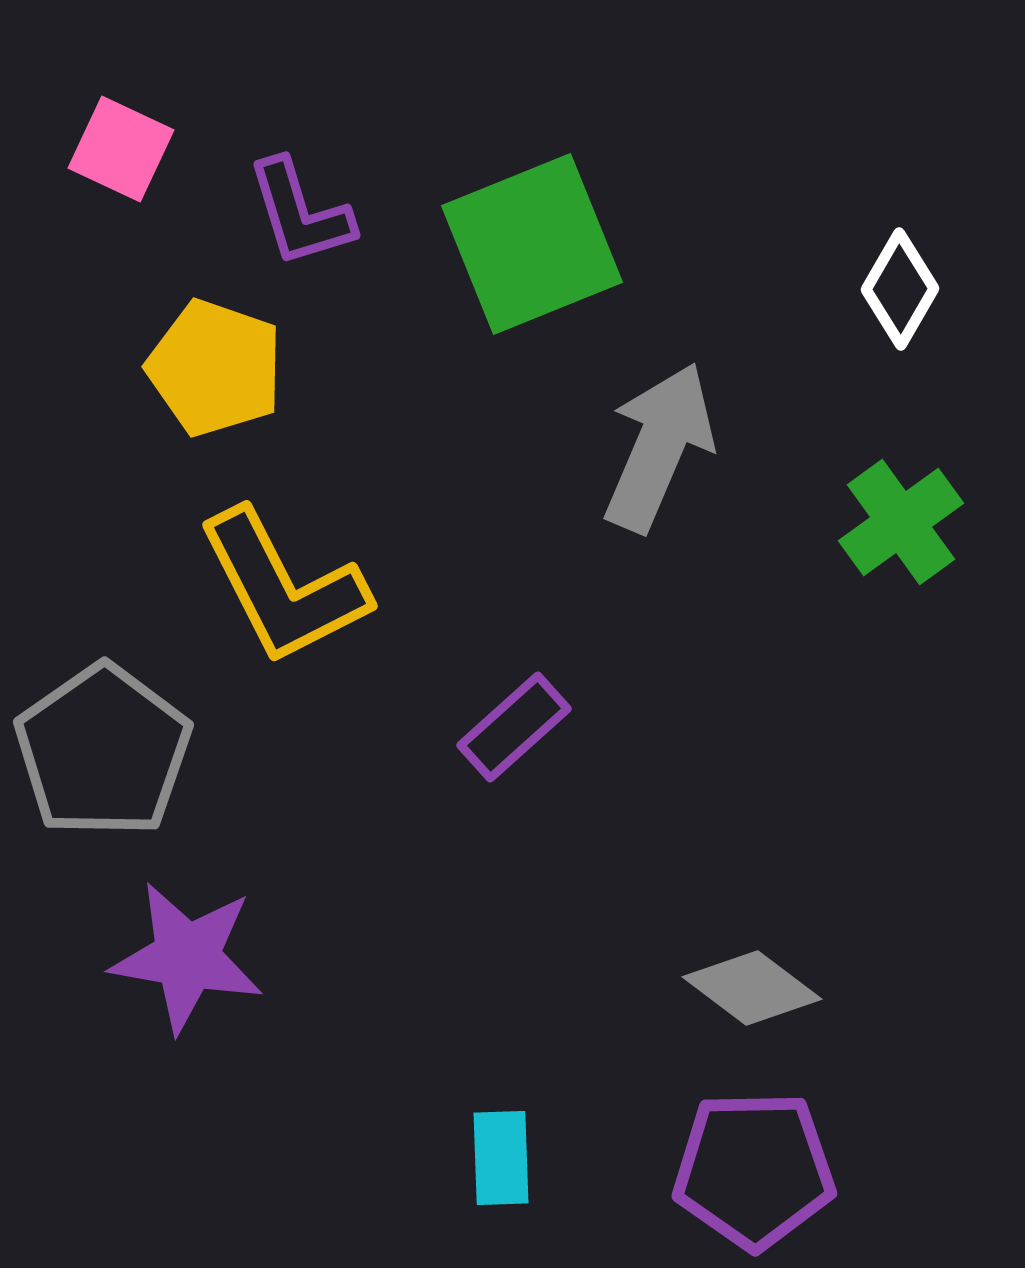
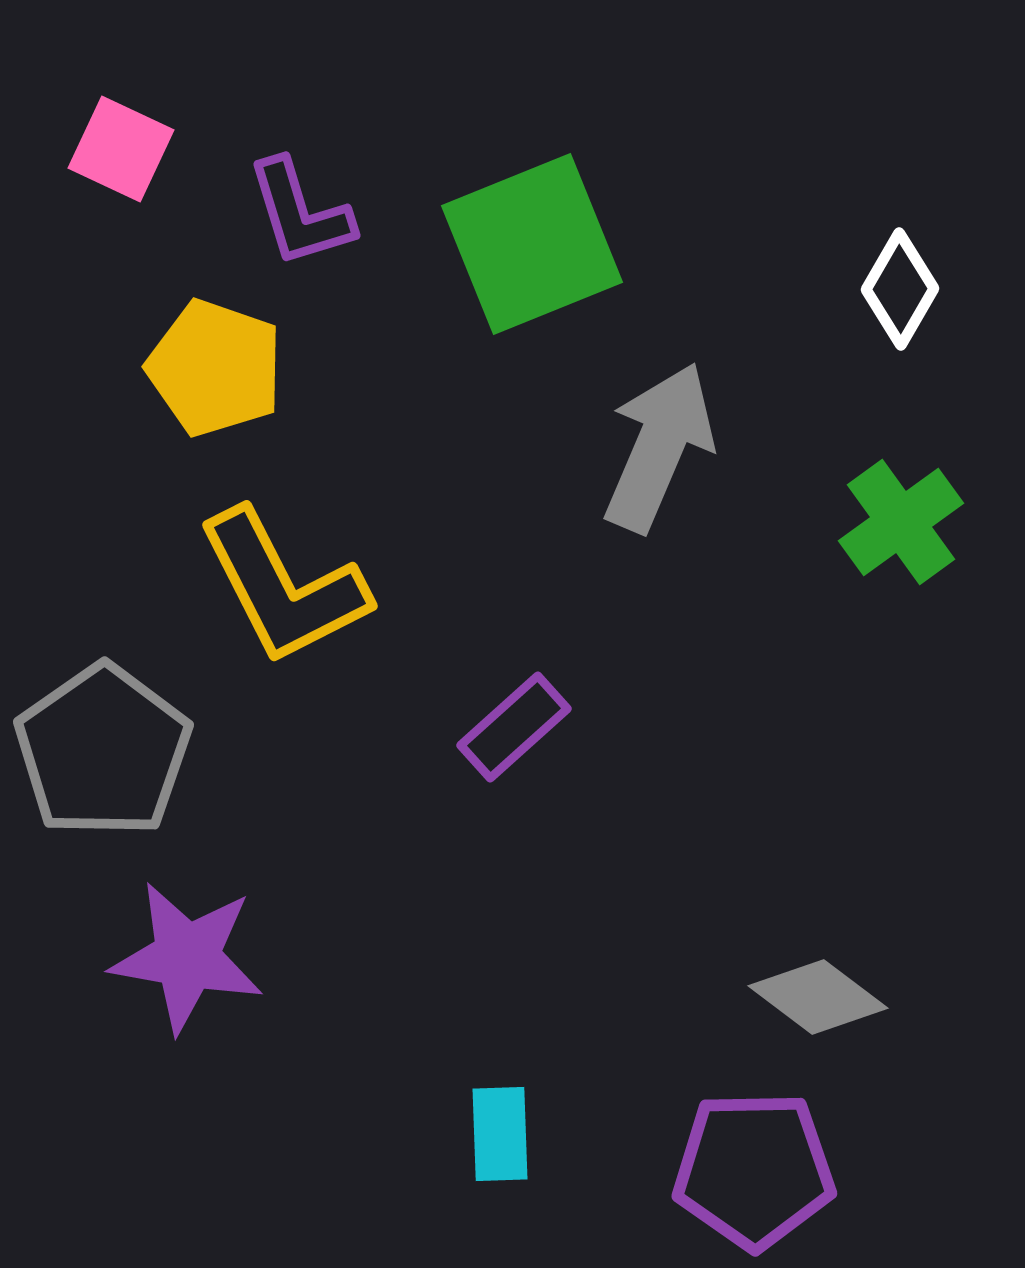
gray diamond: moved 66 px right, 9 px down
cyan rectangle: moved 1 px left, 24 px up
